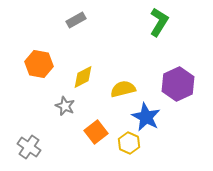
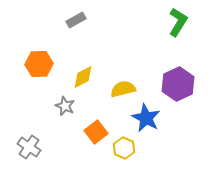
green L-shape: moved 19 px right
orange hexagon: rotated 12 degrees counterclockwise
blue star: moved 1 px down
yellow hexagon: moved 5 px left, 5 px down
